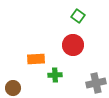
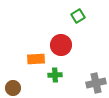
green square: rotated 24 degrees clockwise
red circle: moved 12 px left
